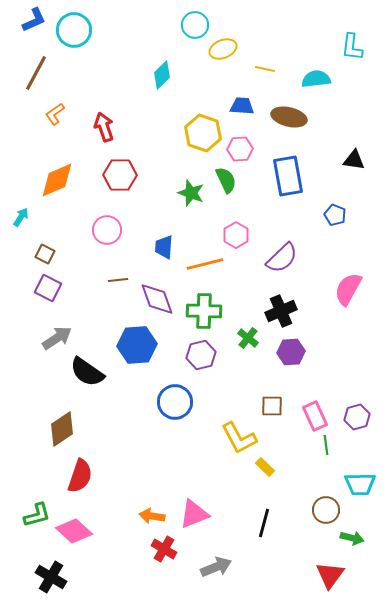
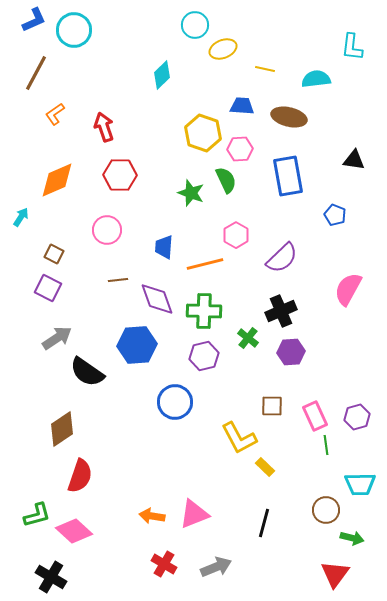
brown square at (45, 254): moved 9 px right
purple hexagon at (201, 355): moved 3 px right, 1 px down
red cross at (164, 549): moved 15 px down
red triangle at (330, 575): moved 5 px right, 1 px up
